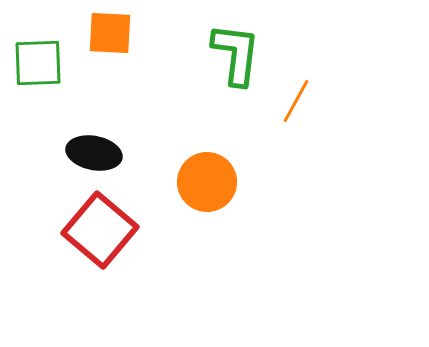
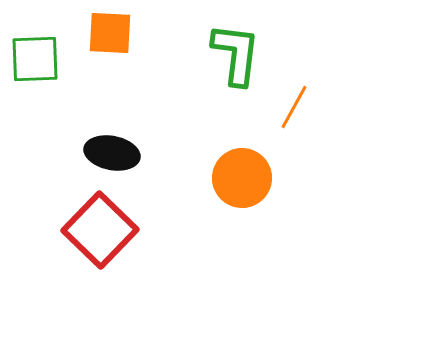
green square: moved 3 px left, 4 px up
orange line: moved 2 px left, 6 px down
black ellipse: moved 18 px right
orange circle: moved 35 px right, 4 px up
red square: rotated 4 degrees clockwise
